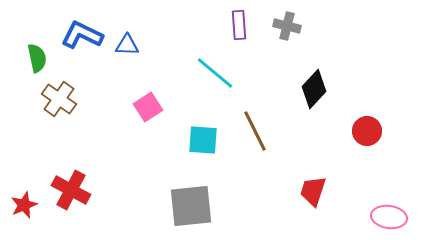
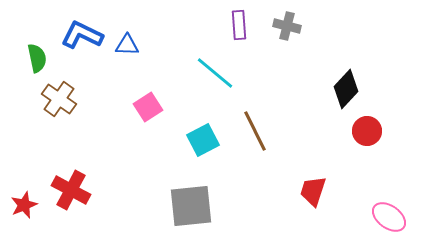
black diamond: moved 32 px right
cyan square: rotated 32 degrees counterclockwise
pink ellipse: rotated 28 degrees clockwise
